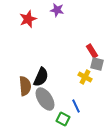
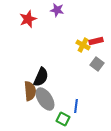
red rectangle: moved 4 px right, 10 px up; rotated 72 degrees counterclockwise
gray square: rotated 24 degrees clockwise
yellow cross: moved 2 px left, 32 px up
brown semicircle: moved 5 px right, 5 px down
blue line: rotated 32 degrees clockwise
